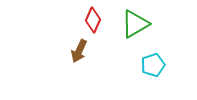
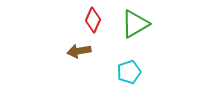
brown arrow: rotated 55 degrees clockwise
cyan pentagon: moved 24 px left, 7 px down
